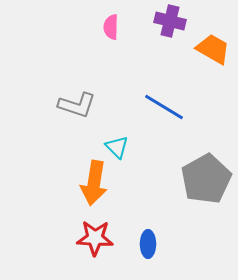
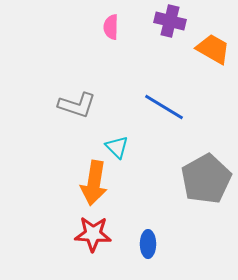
red star: moved 2 px left, 4 px up
